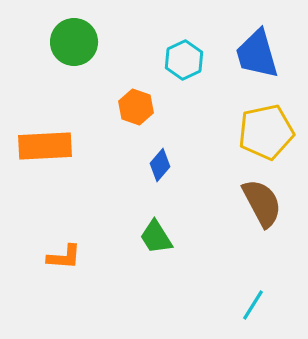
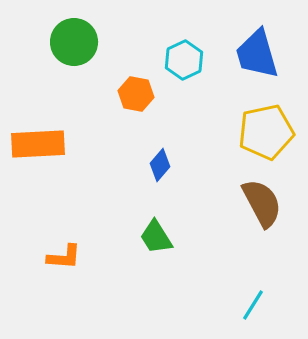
orange hexagon: moved 13 px up; rotated 8 degrees counterclockwise
orange rectangle: moved 7 px left, 2 px up
